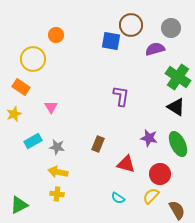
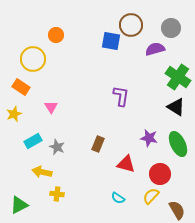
gray star: rotated 14 degrees clockwise
yellow arrow: moved 16 px left
